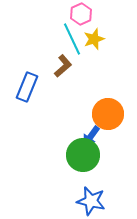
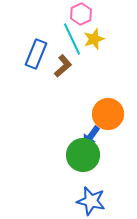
blue rectangle: moved 9 px right, 33 px up
